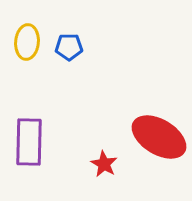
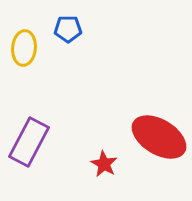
yellow ellipse: moved 3 px left, 6 px down
blue pentagon: moved 1 px left, 18 px up
purple rectangle: rotated 27 degrees clockwise
